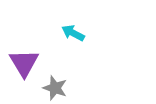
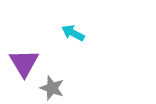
gray star: moved 3 px left
